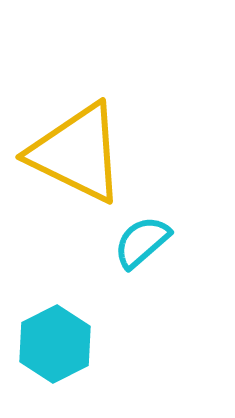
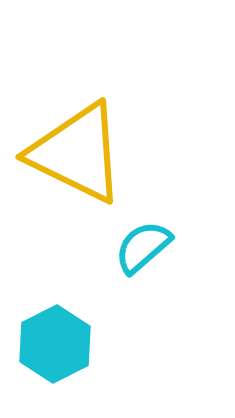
cyan semicircle: moved 1 px right, 5 px down
